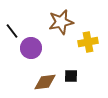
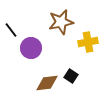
black line: moved 1 px left, 1 px up
black square: rotated 32 degrees clockwise
brown diamond: moved 2 px right, 1 px down
